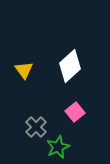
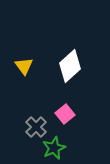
yellow triangle: moved 4 px up
pink square: moved 10 px left, 2 px down
green star: moved 4 px left, 1 px down
